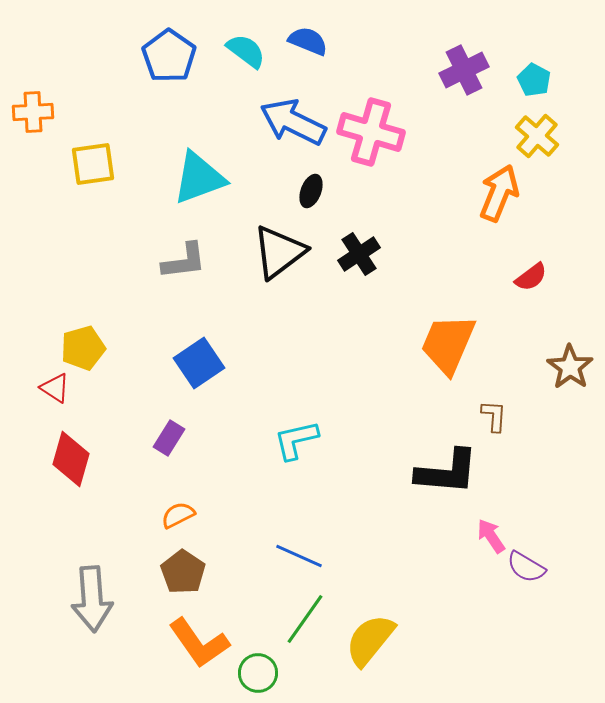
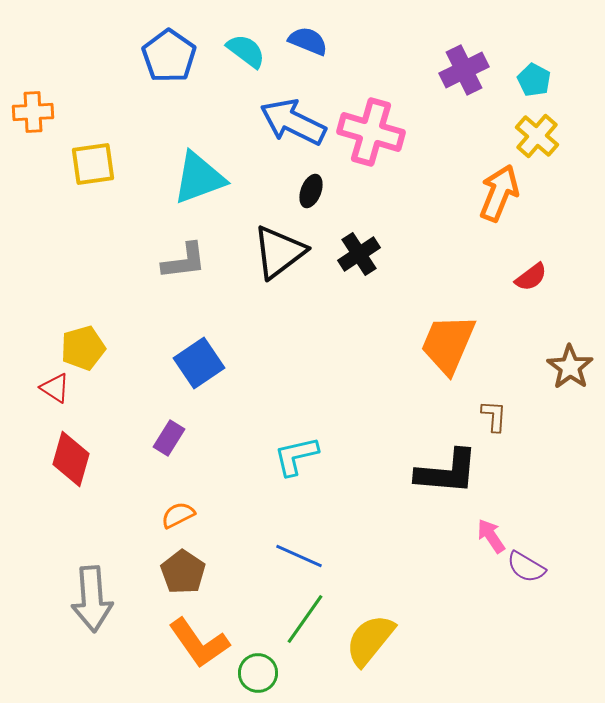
cyan L-shape: moved 16 px down
